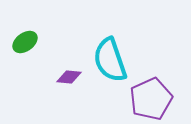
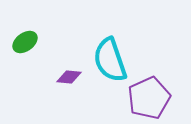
purple pentagon: moved 2 px left, 1 px up
